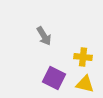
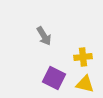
yellow cross: rotated 12 degrees counterclockwise
